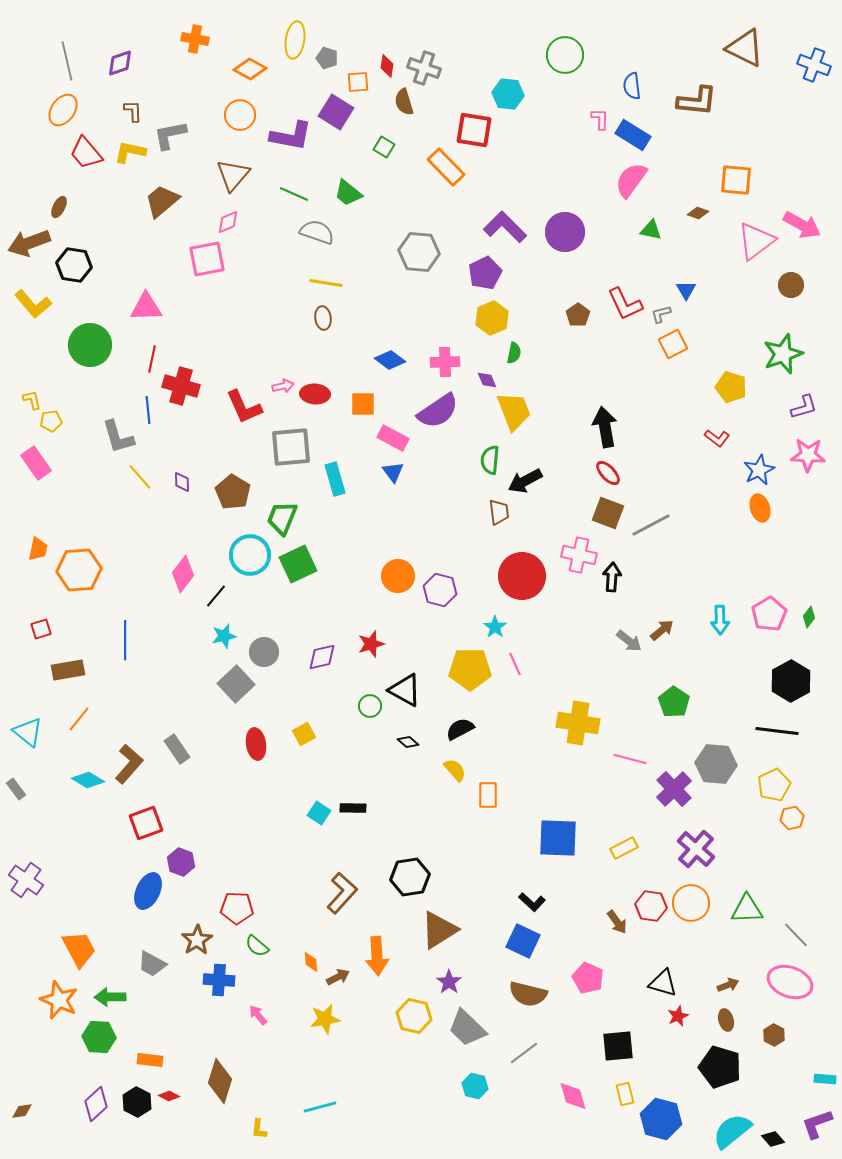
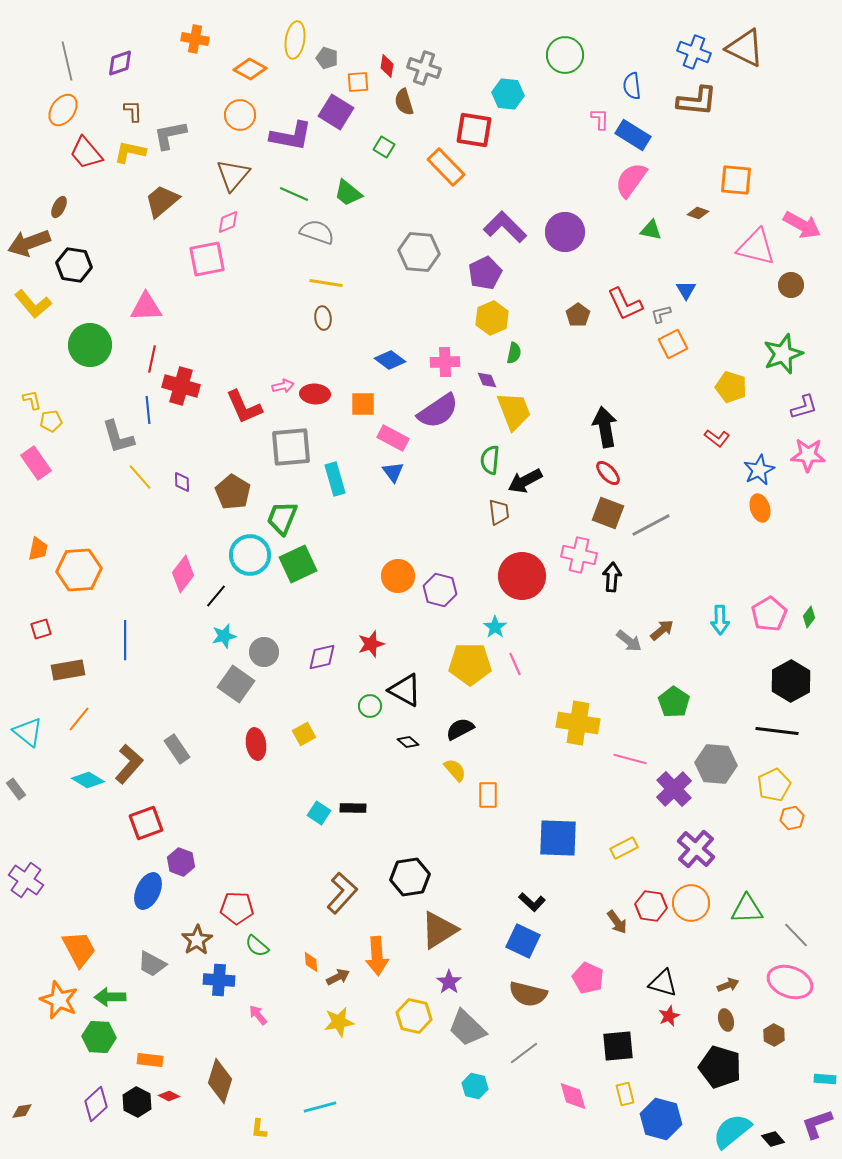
blue cross at (814, 65): moved 120 px left, 13 px up
pink triangle at (756, 241): moved 6 px down; rotated 51 degrees clockwise
yellow pentagon at (470, 669): moved 5 px up
gray square at (236, 684): rotated 12 degrees counterclockwise
red star at (678, 1016): moved 9 px left
yellow star at (325, 1019): moved 14 px right, 3 px down
